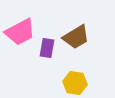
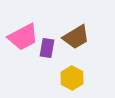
pink trapezoid: moved 3 px right, 5 px down
yellow hexagon: moved 3 px left, 5 px up; rotated 20 degrees clockwise
